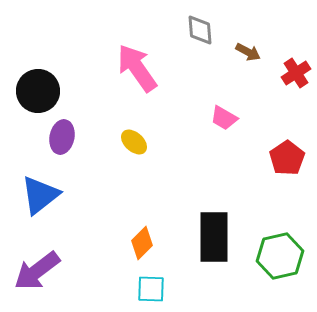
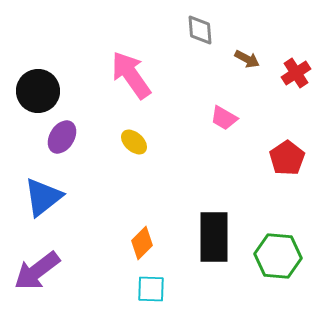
brown arrow: moved 1 px left, 7 px down
pink arrow: moved 6 px left, 7 px down
purple ellipse: rotated 20 degrees clockwise
blue triangle: moved 3 px right, 2 px down
green hexagon: moved 2 px left; rotated 18 degrees clockwise
